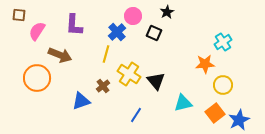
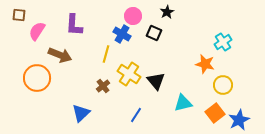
blue cross: moved 5 px right, 2 px down; rotated 18 degrees counterclockwise
orange star: rotated 18 degrees clockwise
blue triangle: moved 12 px down; rotated 24 degrees counterclockwise
